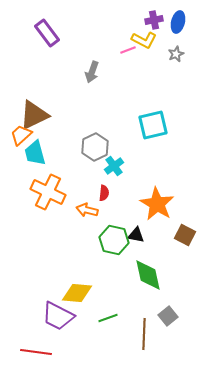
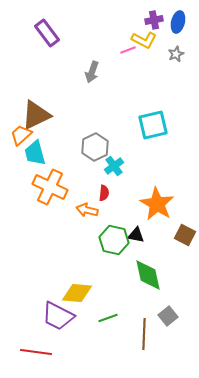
brown triangle: moved 2 px right
orange cross: moved 2 px right, 5 px up
